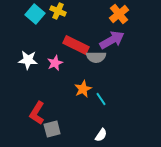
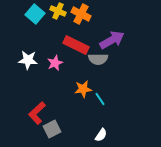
orange cross: moved 38 px left; rotated 24 degrees counterclockwise
gray semicircle: moved 2 px right, 2 px down
orange star: rotated 18 degrees clockwise
cyan line: moved 1 px left
red L-shape: rotated 15 degrees clockwise
gray square: rotated 12 degrees counterclockwise
